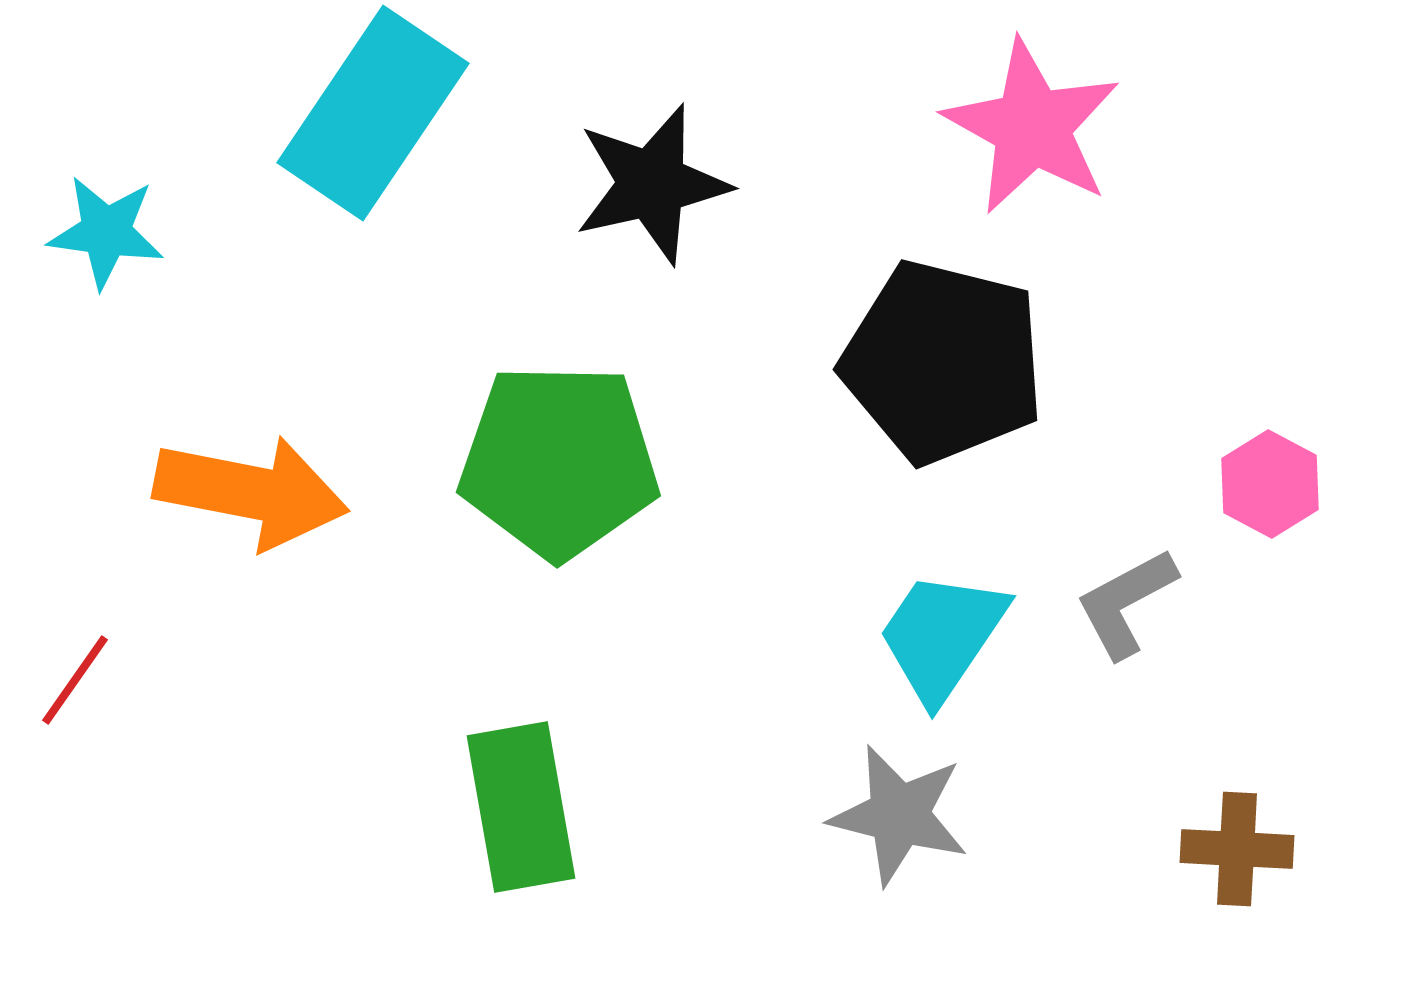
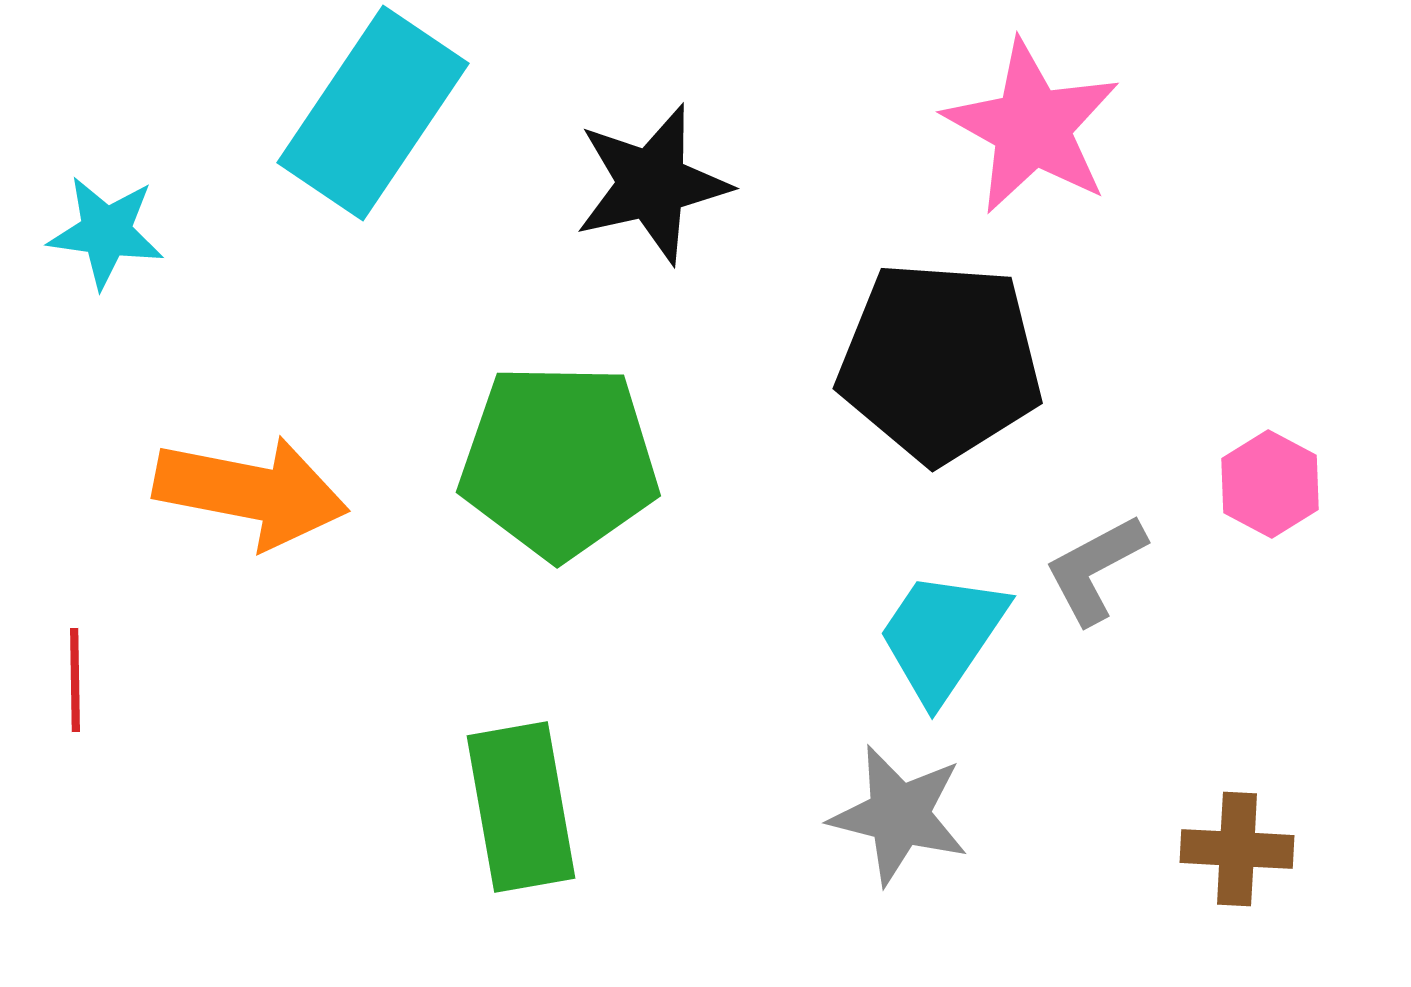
black pentagon: moved 3 px left; rotated 10 degrees counterclockwise
gray L-shape: moved 31 px left, 34 px up
red line: rotated 36 degrees counterclockwise
